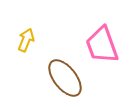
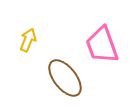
yellow arrow: moved 2 px right
